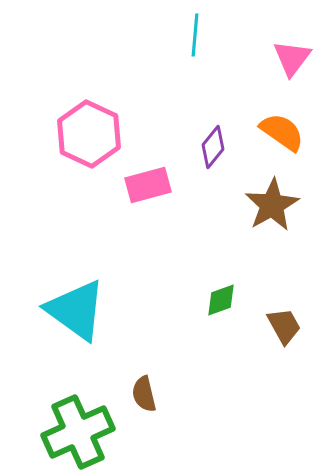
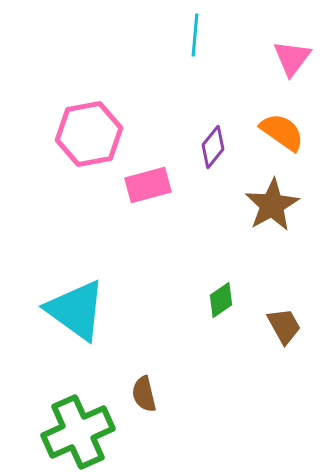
pink hexagon: rotated 24 degrees clockwise
green diamond: rotated 15 degrees counterclockwise
